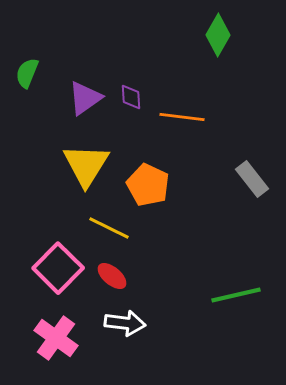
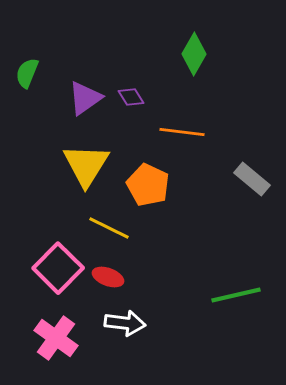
green diamond: moved 24 px left, 19 px down
purple diamond: rotated 28 degrees counterclockwise
orange line: moved 15 px down
gray rectangle: rotated 12 degrees counterclockwise
red ellipse: moved 4 px left, 1 px down; rotated 20 degrees counterclockwise
